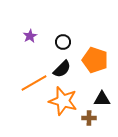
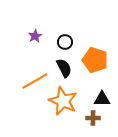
purple star: moved 5 px right
black circle: moved 2 px right
black semicircle: moved 2 px right, 1 px up; rotated 72 degrees counterclockwise
orange line: moved 1 px right, 2 px up
orange star: rotated 8 degrees clockwise
brown cross: moved 4 px right
